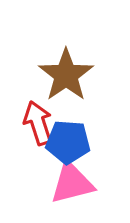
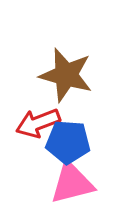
brown star: rotated 22 degrees counterclockwise
red arrow: rotated 93 degrees counterclockwise
